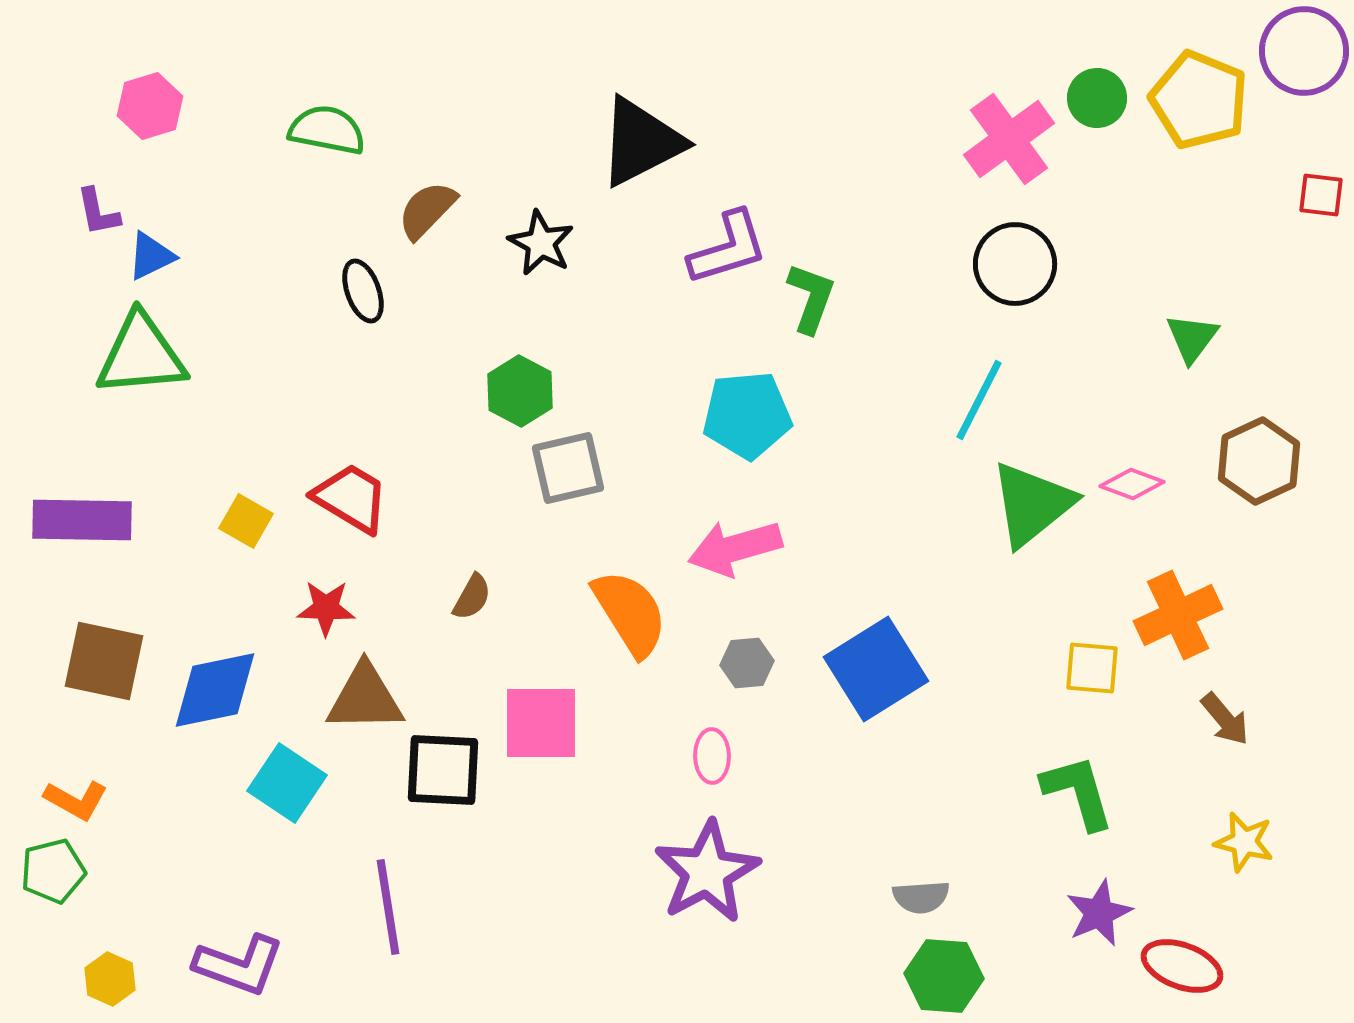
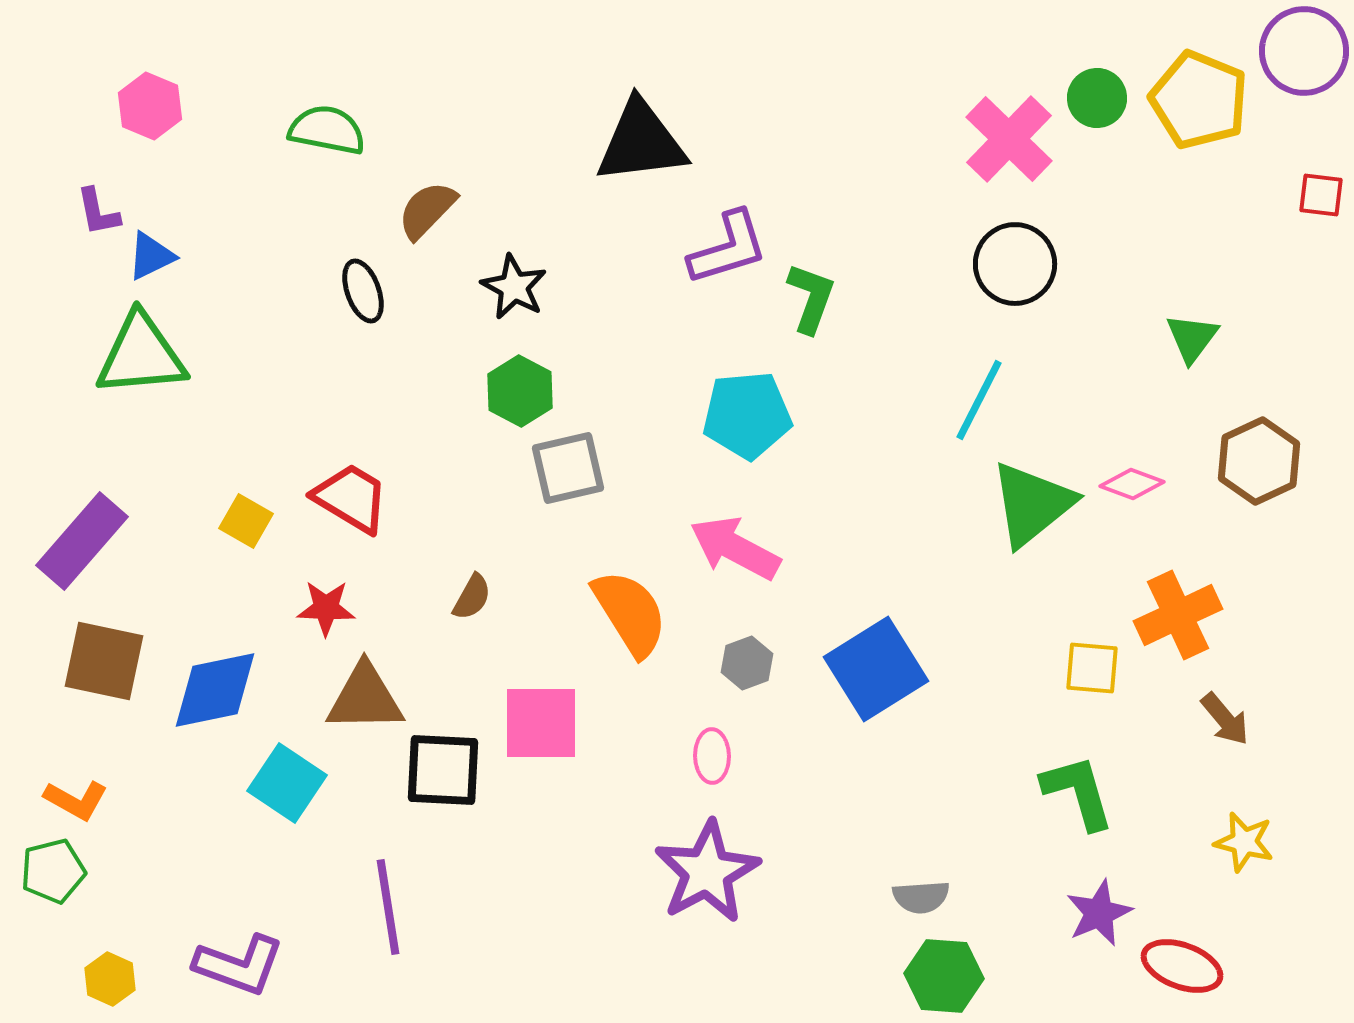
pink hexagon at (150, 106): rotated 20 degrees counterclockwise
pink cross at (1009, 139): rotated 10 degrees counterclockwise
black triangle at (641, 142): rotated 20 degrees clockwise
black star at (541, 243): moved 27 px left, 44 px down
purple rectangle at (82, 520): moved 21 px down; rotated 50 degrees counterclockwise
pink arrow at (735, 548): rotated 44 degrees clockwise
gray hexagon at (747, 663): rotated 15 degrees counterclockwise
